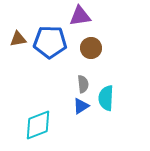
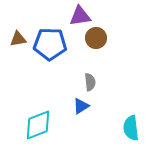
blue pentagon: moved 2 px down
brown circle: moved 5 px right, 10 px up
gray semicircle: moved 7 px right, 2 px up
cyan semicircle: moved 25 px right, 30 px down; rotated 10 degrees counterclockwise
